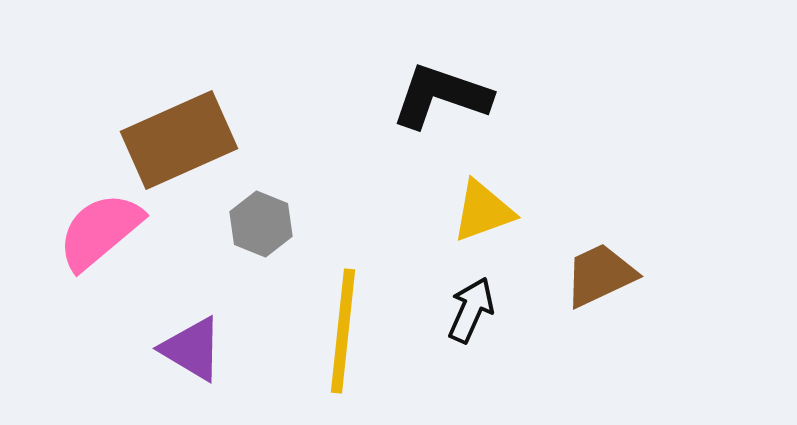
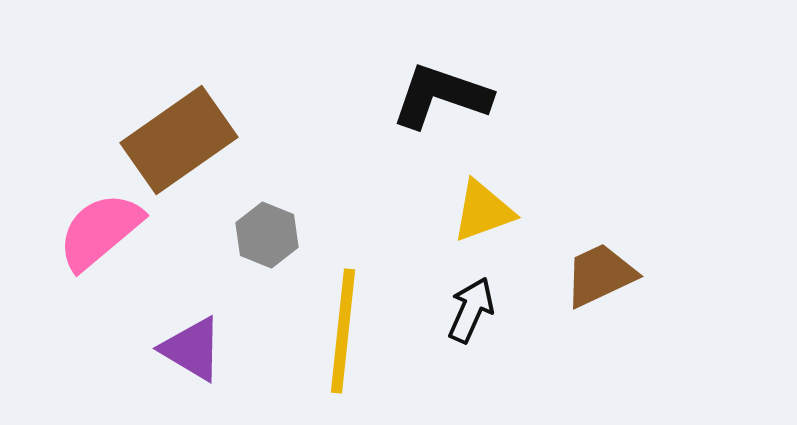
brown rectangle: rotated 11 degrees counterclockwise
gray hexagon: moved 6 px right, 11 px down
